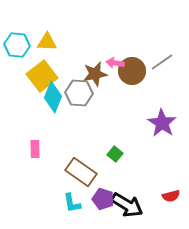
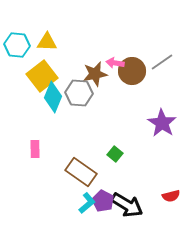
purple pentagon: moved 2 px down; rotated 10 degrees clockwise
cyan L-shape: moved 15 px right; rotated 120 degrees counterclockwise
